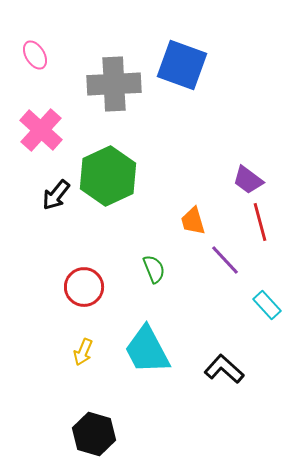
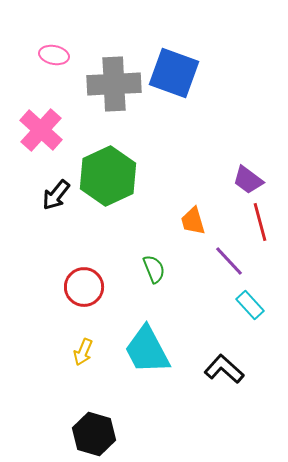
pink ellipse: moved 19 px right; rotated 48 degrees counterclockwise
blue square: moved 8 px left, 8 px down
purple line: moved 4 px right, 1 px down
cyan rectangle: moved 17 px left
